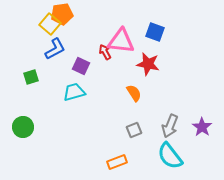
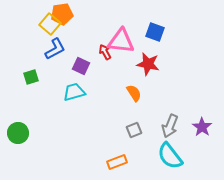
green circle: moved 5 px left, 6 px down
